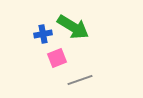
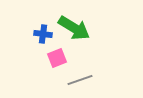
green arrow: moved 1 px right, 1 px down
blue cross: rotated 18 degrees clockwise
